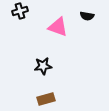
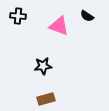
black cross: moved 2 px left, 5 px down; rotated 21 degrees clockwise
black semicircle: rotated 24 degrees clockwise
pink triangle: moved 1 px right, 1 px up
